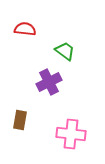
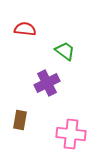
purple cross: moved 2 px left, 1 px down
